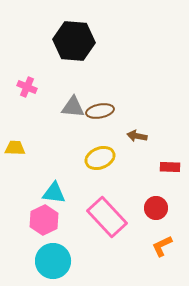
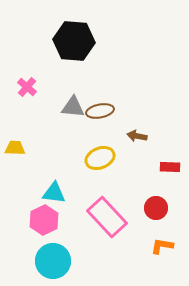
pink cross: rotated 18 degrees clockwise
orange L-shape: rotated 35 degrees clockwise
